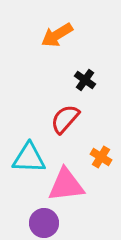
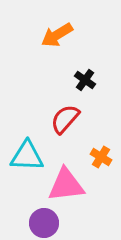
cyan triangle: moved 2 px left, 2 px up
